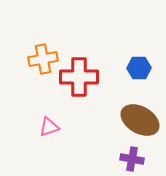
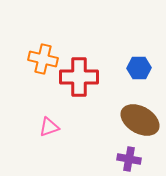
orange cross: rotated 24 degrees clockwise
purple cross: moved 3 px left
